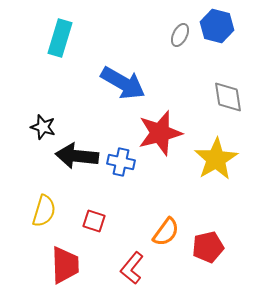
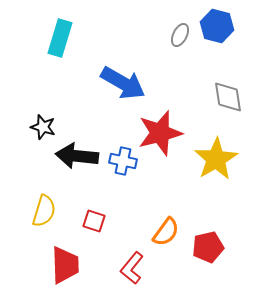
blue cross: moved 2 px right, 1 px up
